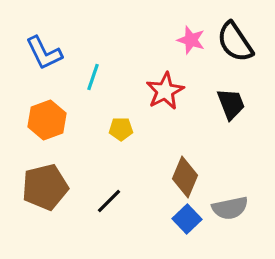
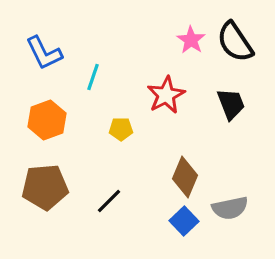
pink star: rotated 16 degrees clockwise
red star: moved 1 px right, 4 px down
brown pentagon: rotated 9 degrees clockwise
blue square: moved 3 px left, 2 px down
